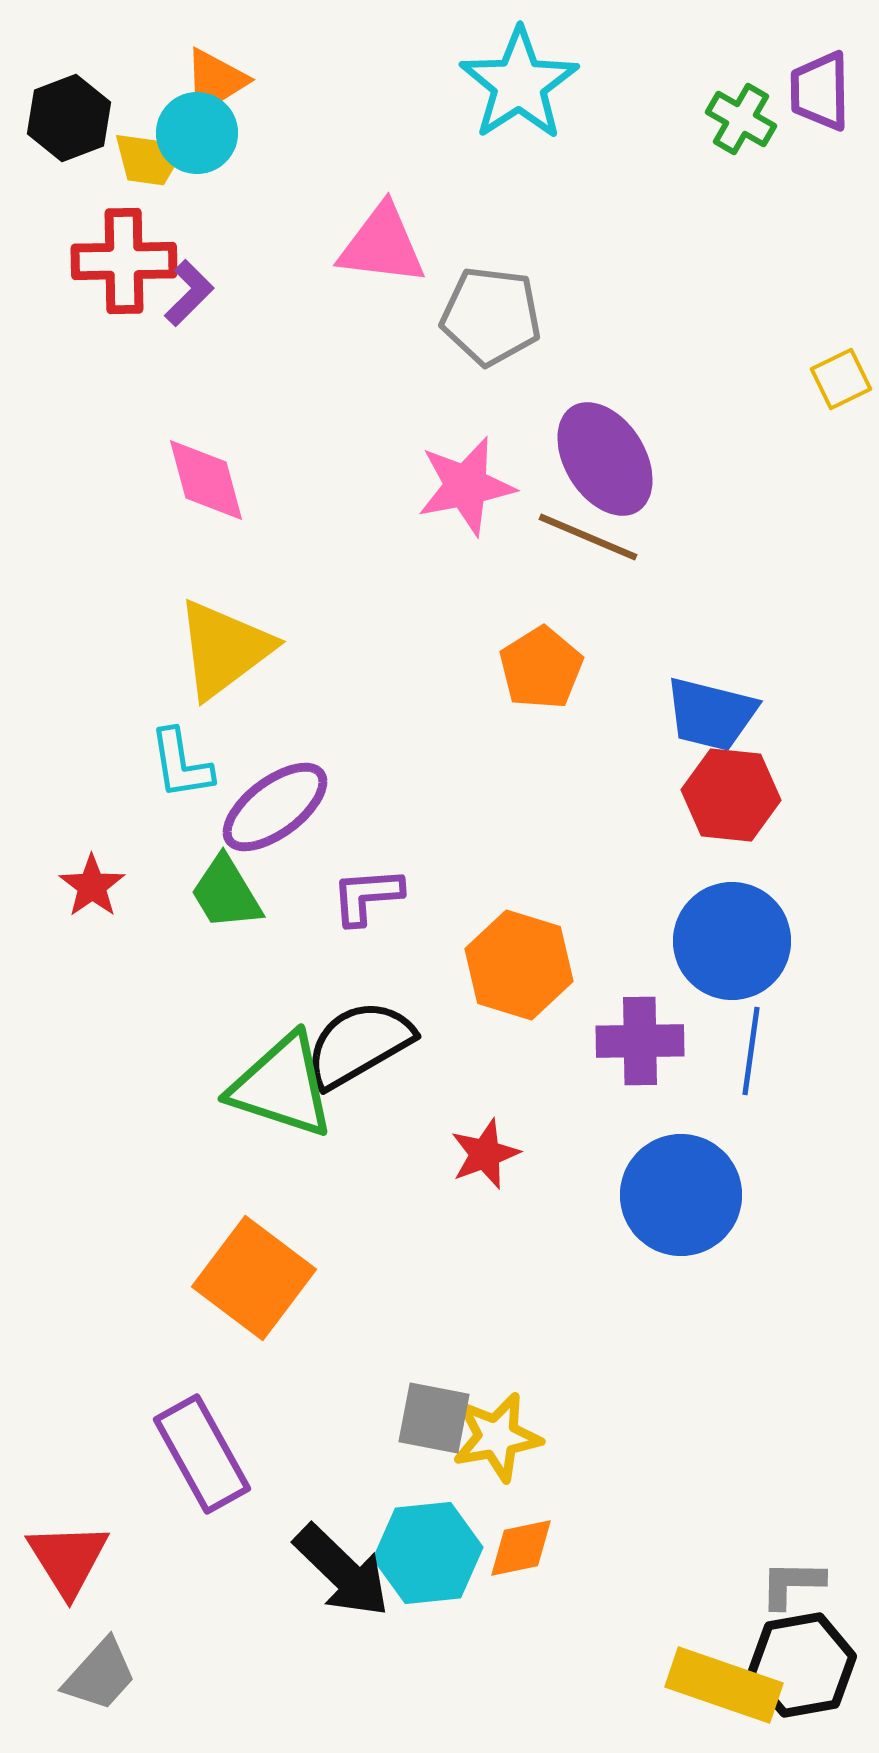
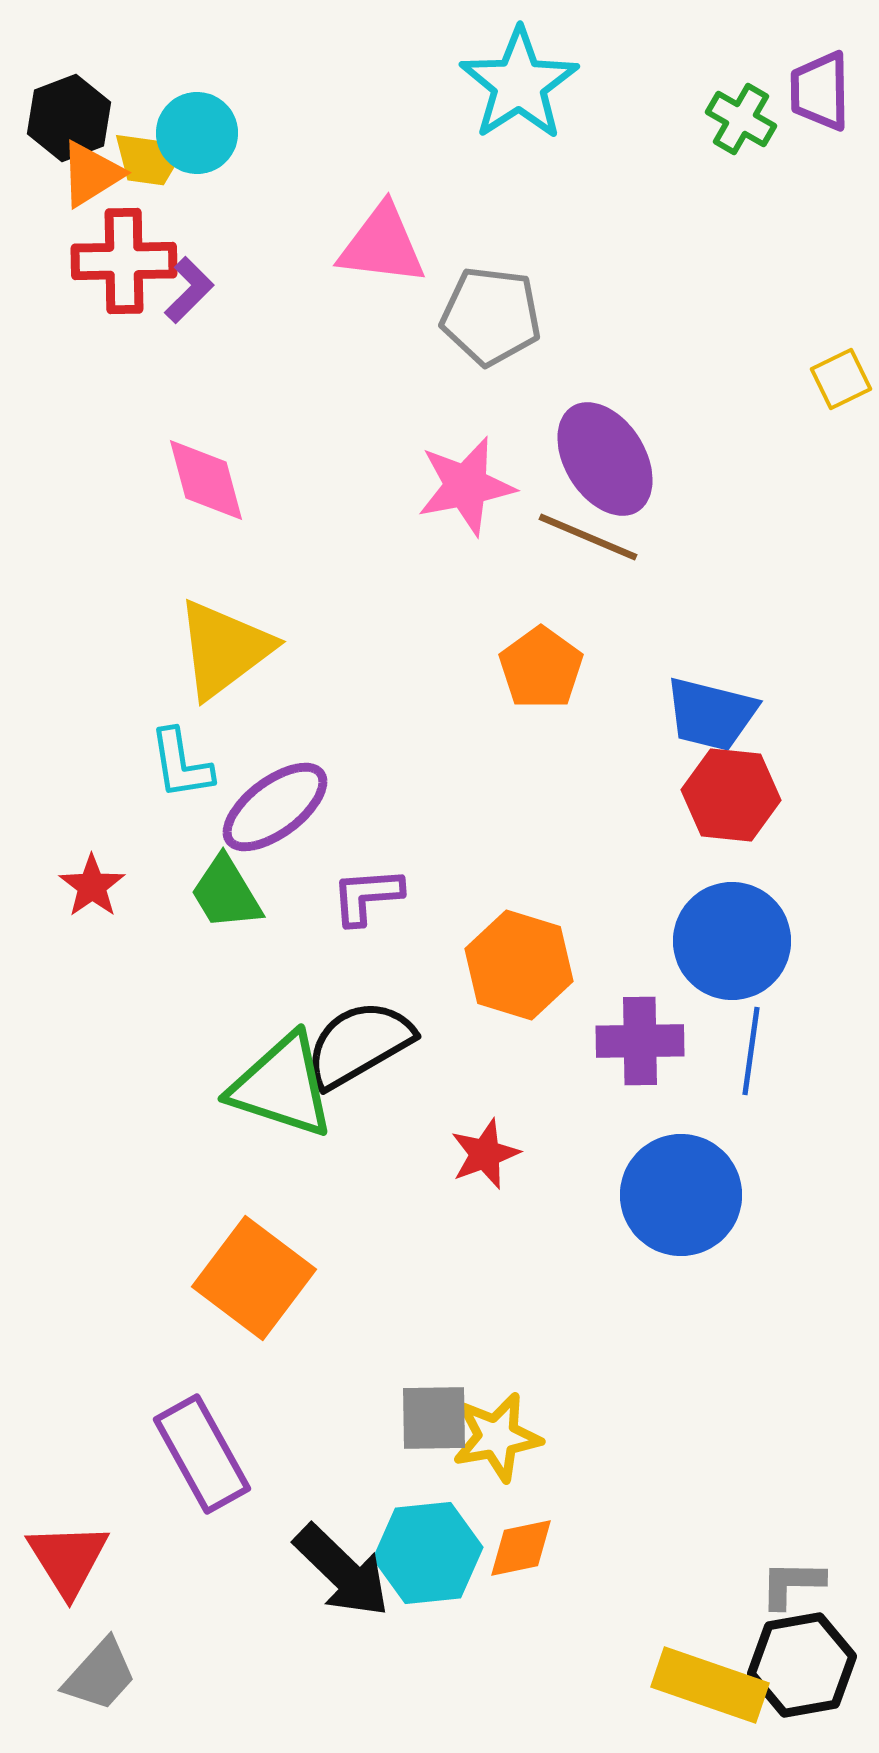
orange triangle at (215, 81): moved 124 px left, 93 px down
purple L-shape at (189, 293): moved 3 px up
orange pentagon at (541, 668): rotated 4 degrees counterclockwise
gray square at (434, 1418): rotated 12 degrees counterclockwise
yellow rectangle at (724, 1685): moved 14 px left
